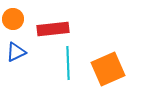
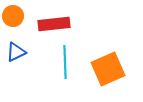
orange circle: moved 3 px up
red rectangle: moved 1 px right, 5 px up
cyan line: moved 3 px left, 1 px up
